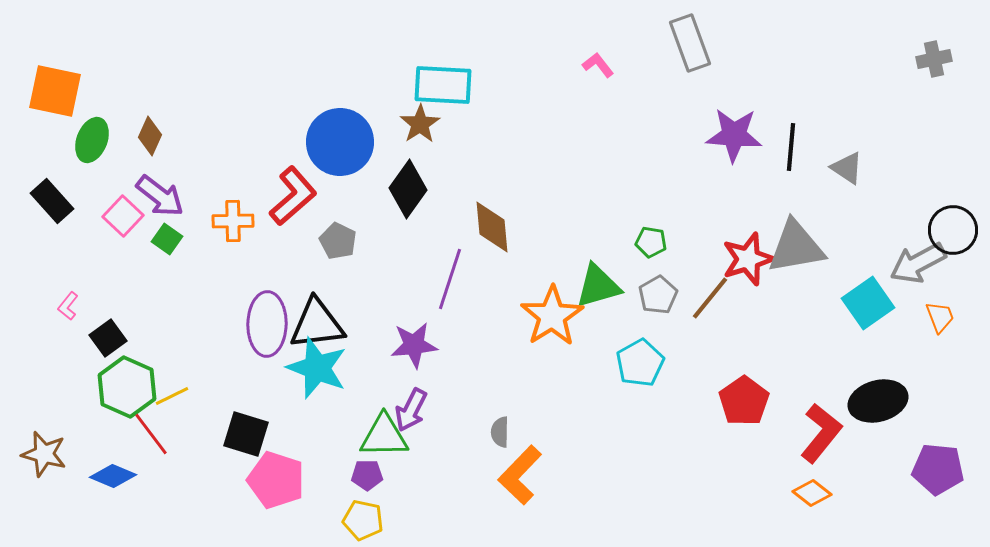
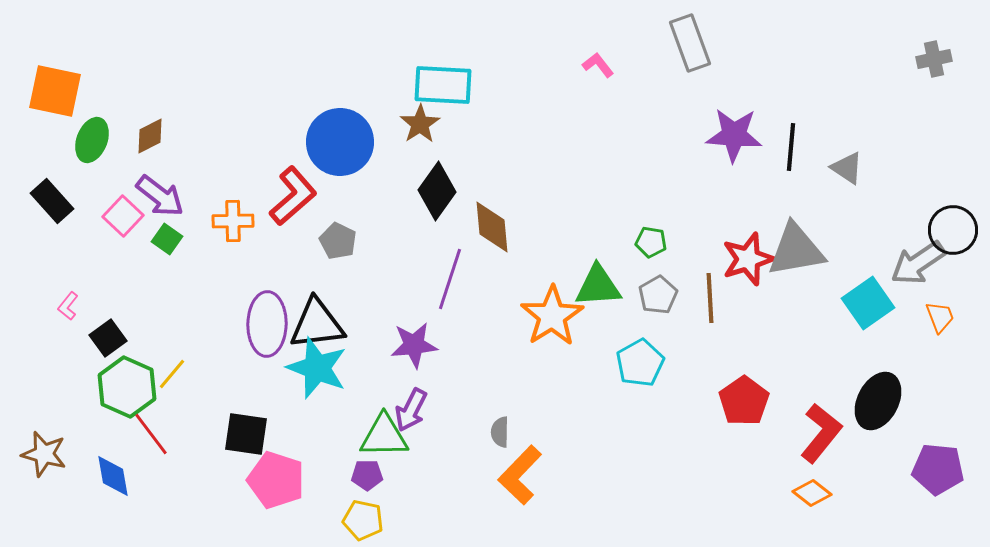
brown diamond at (150, 136): rotated 39 degrees clockwise
black diamond at (408, 189): moved 29 px right, 2 px down
gray triangle at (796, 247): moved 3 px down
gray arrow at (918, 263): rotated 6 degrees counterclockwise
green triangle at (598, 286): rotated 12 degrees clockwise
brown line at (710, 298): rotated 42 degrees counterclockwise
yellow line at (172, 396): moved 22 px up; rotated 24 degrees counterclockwise
black ellipse at (878, 401): rotated 48 degrees counterclockwise
black square at (246, 434): rotated 9 degrees counterclockwise
blue diamond at (113, 476): rotated 57 degrees clockwise
